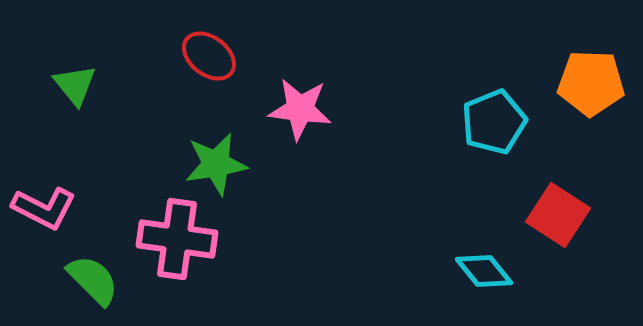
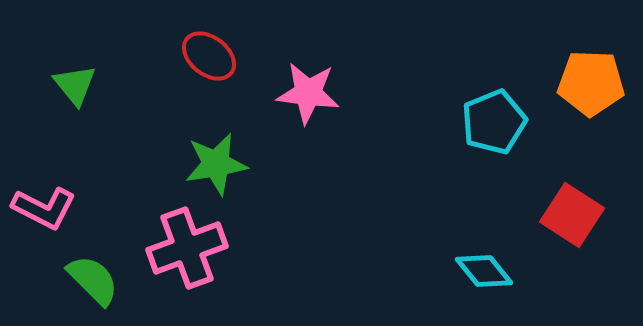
pink star: moved 8 px right, 16 px up
red square: moved 14 px right
pink cross: moved 10 px right, 9 px down; rotated 28 degrees counterclockwise
